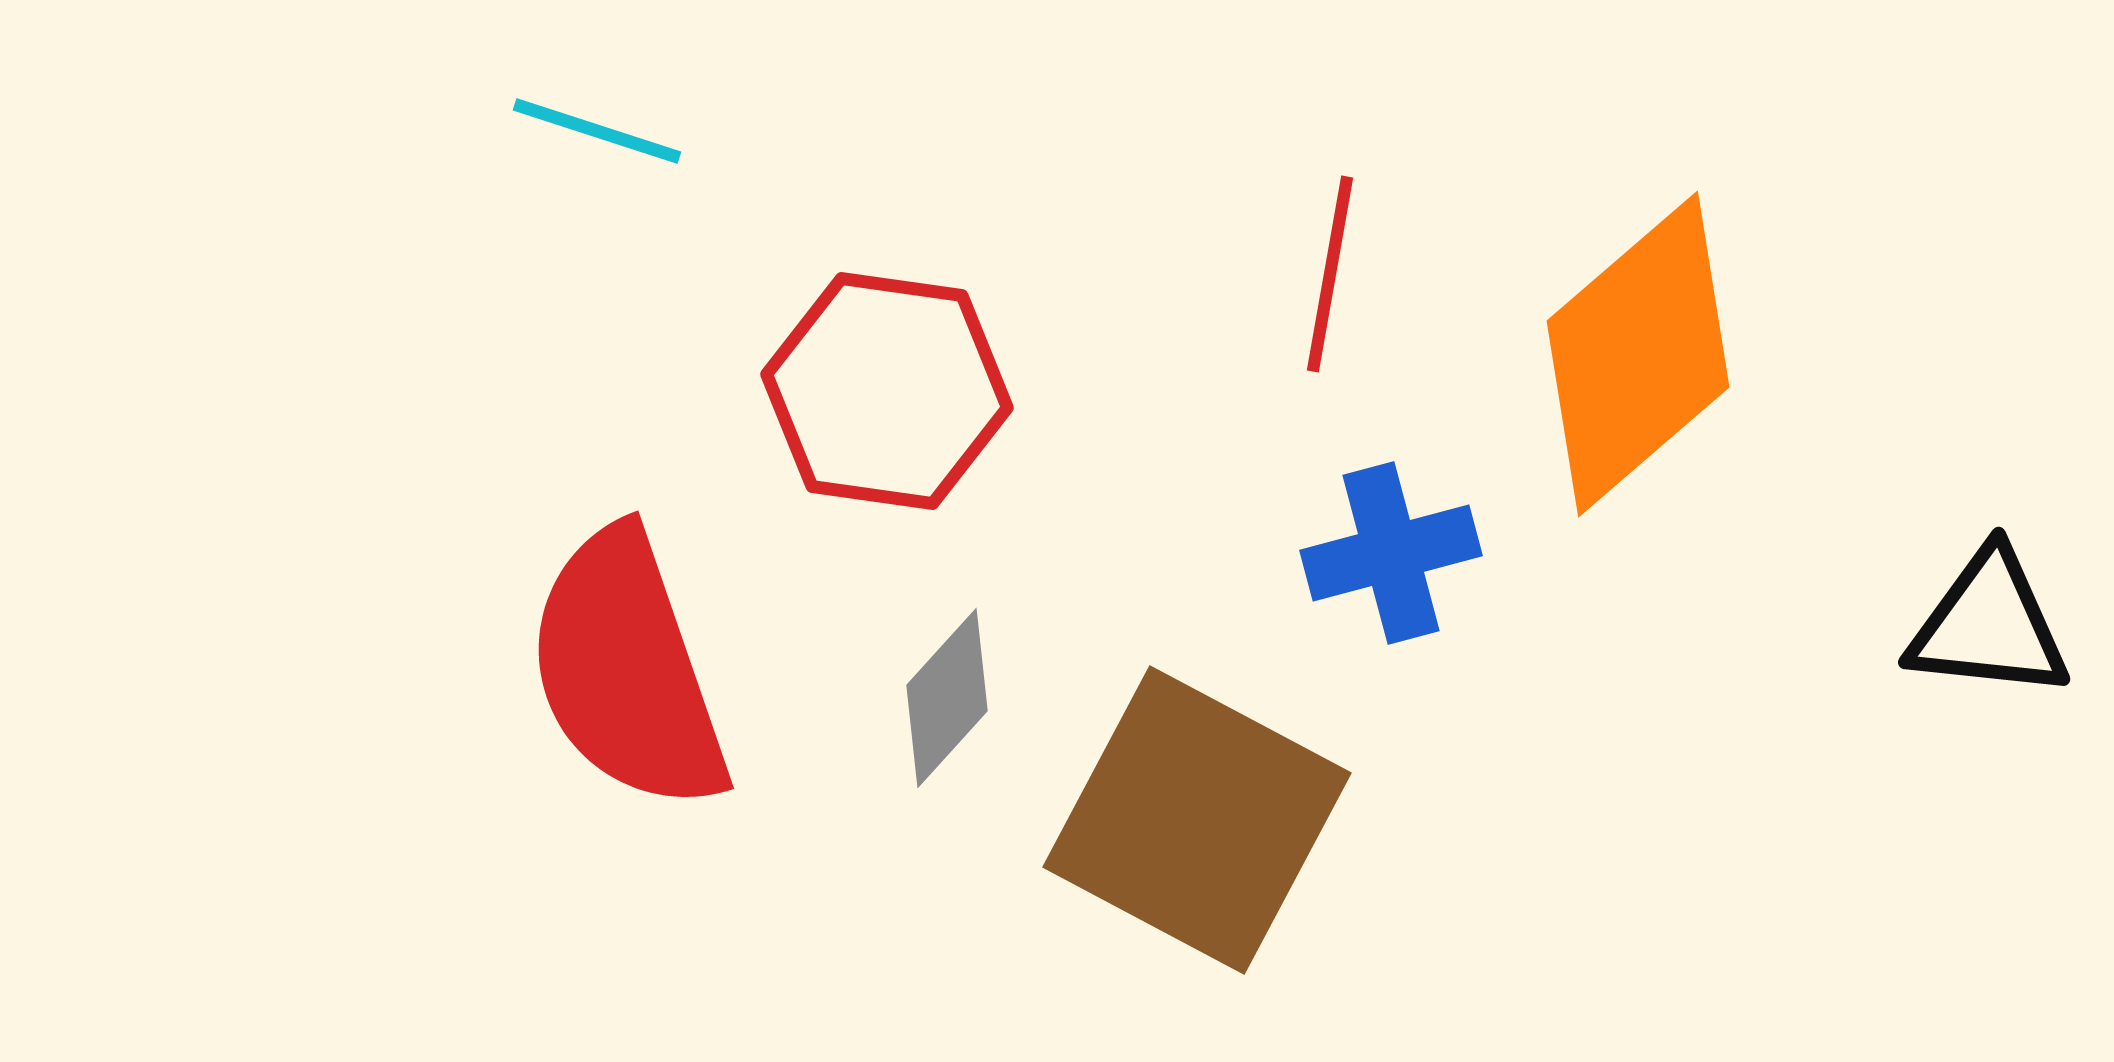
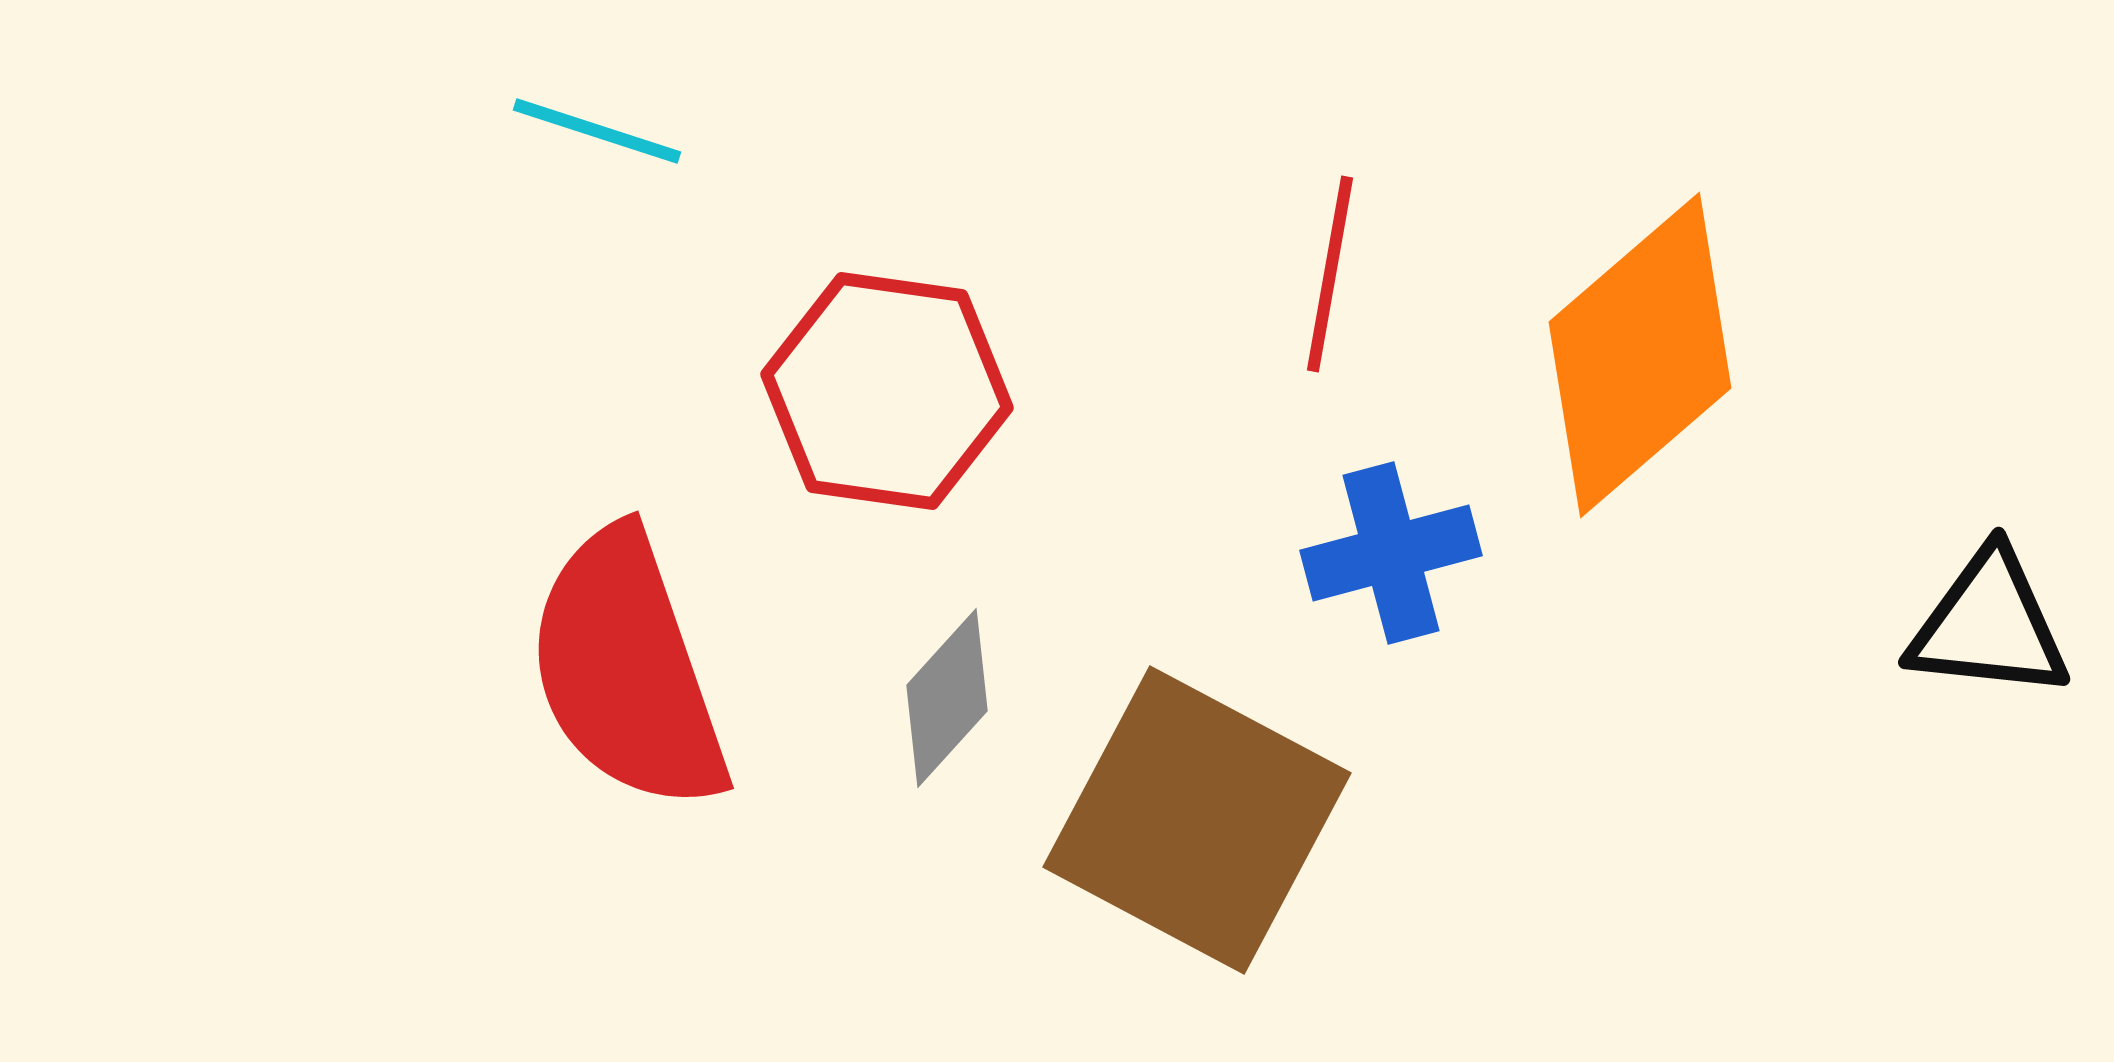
orange diamond: moved 2 px right, 1 px down
